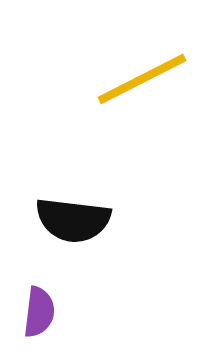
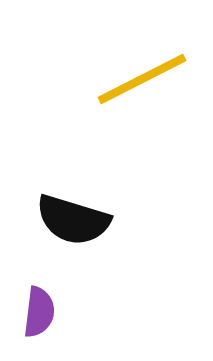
black semicircle: rotated 10 degrees clockwise
